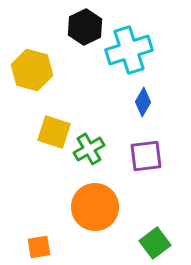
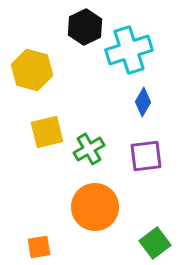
yellow square: moved 7 px left; rotated 32 degrees counterclockwise
